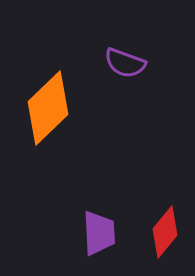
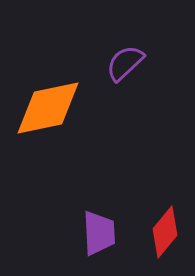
purple semicircle: rotated 117 degrees clockwise
orange diamond: rotated 32 degrees clockwise
